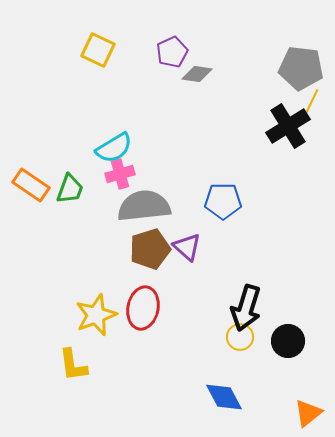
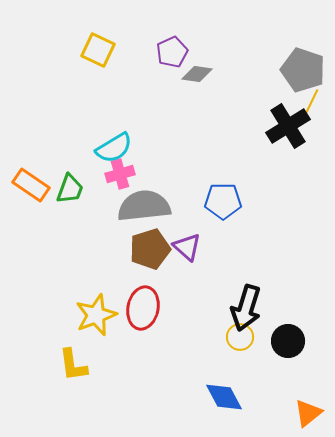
gray pentagon: moved 2 px right, 2 px down; rotated 12 degrees clockwise
